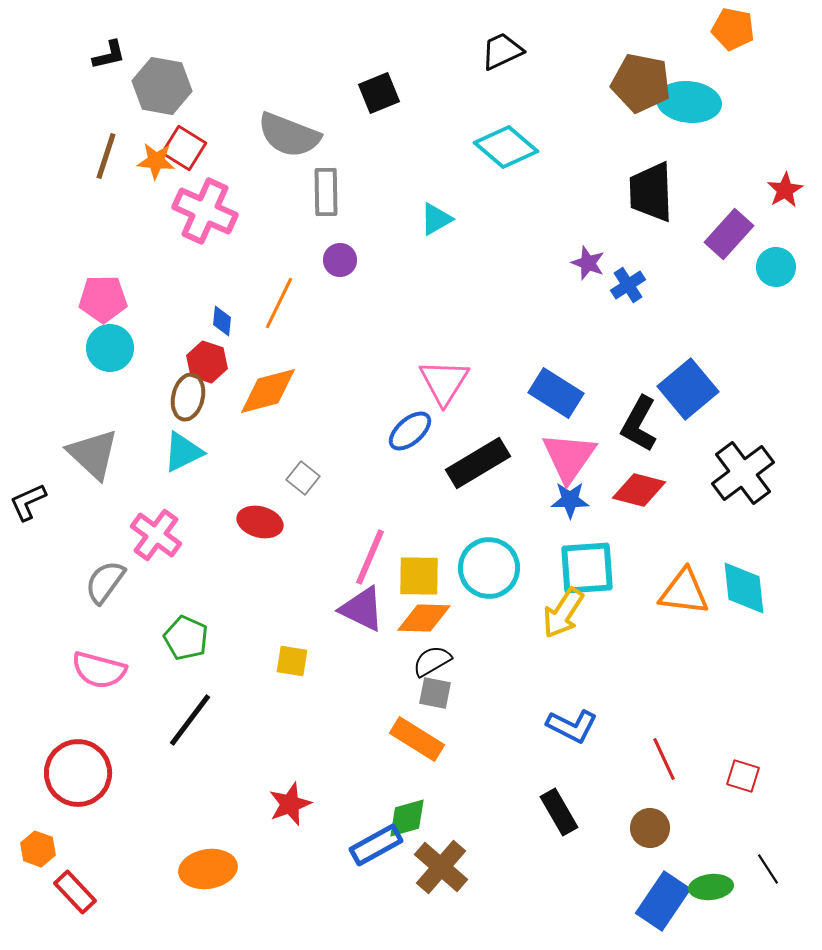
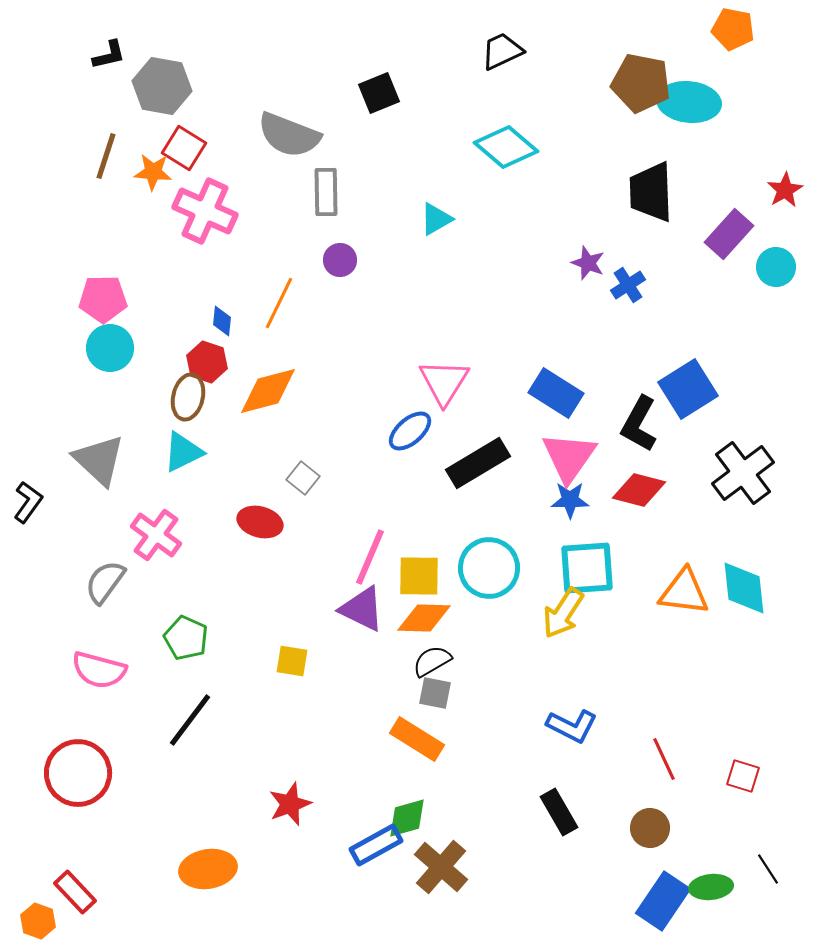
orange star at (156, 161): moved 3 px left, 11 px down
blue square at (688, 389): rotated 8 degrees clockwise
gray triangle at (93, 454): moved 6 px right, 6 px down
black L-shape at (28, 502): rotated 150 degrees clockwise
orange hexagon at (38, 849): moved 72 px down
